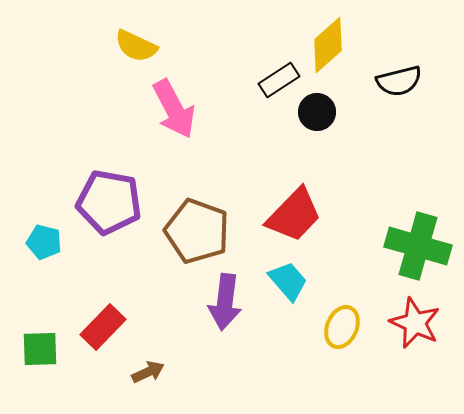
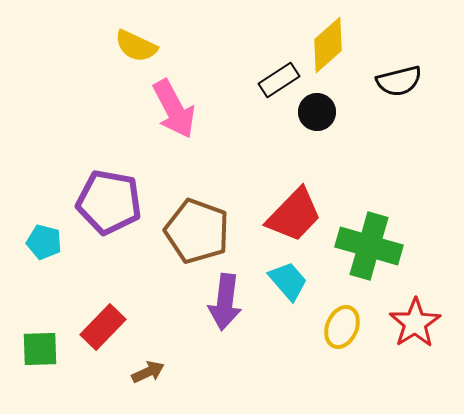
green cross: moved 49 px left
red star: rotated 15 degrees clockwise
